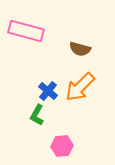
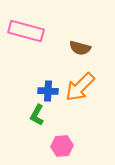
brown semicircle: moved 1 px up
blue cross: rotated 36 degrees counterclockwise
